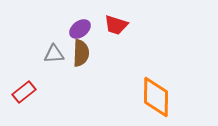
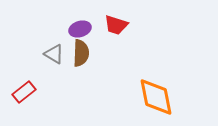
purple ellipse: rotated 20 degrees clockwise
gray triangle: rotated 35 degrees clockwise
orange diamond: rotated 12 degrees counterclockwise
